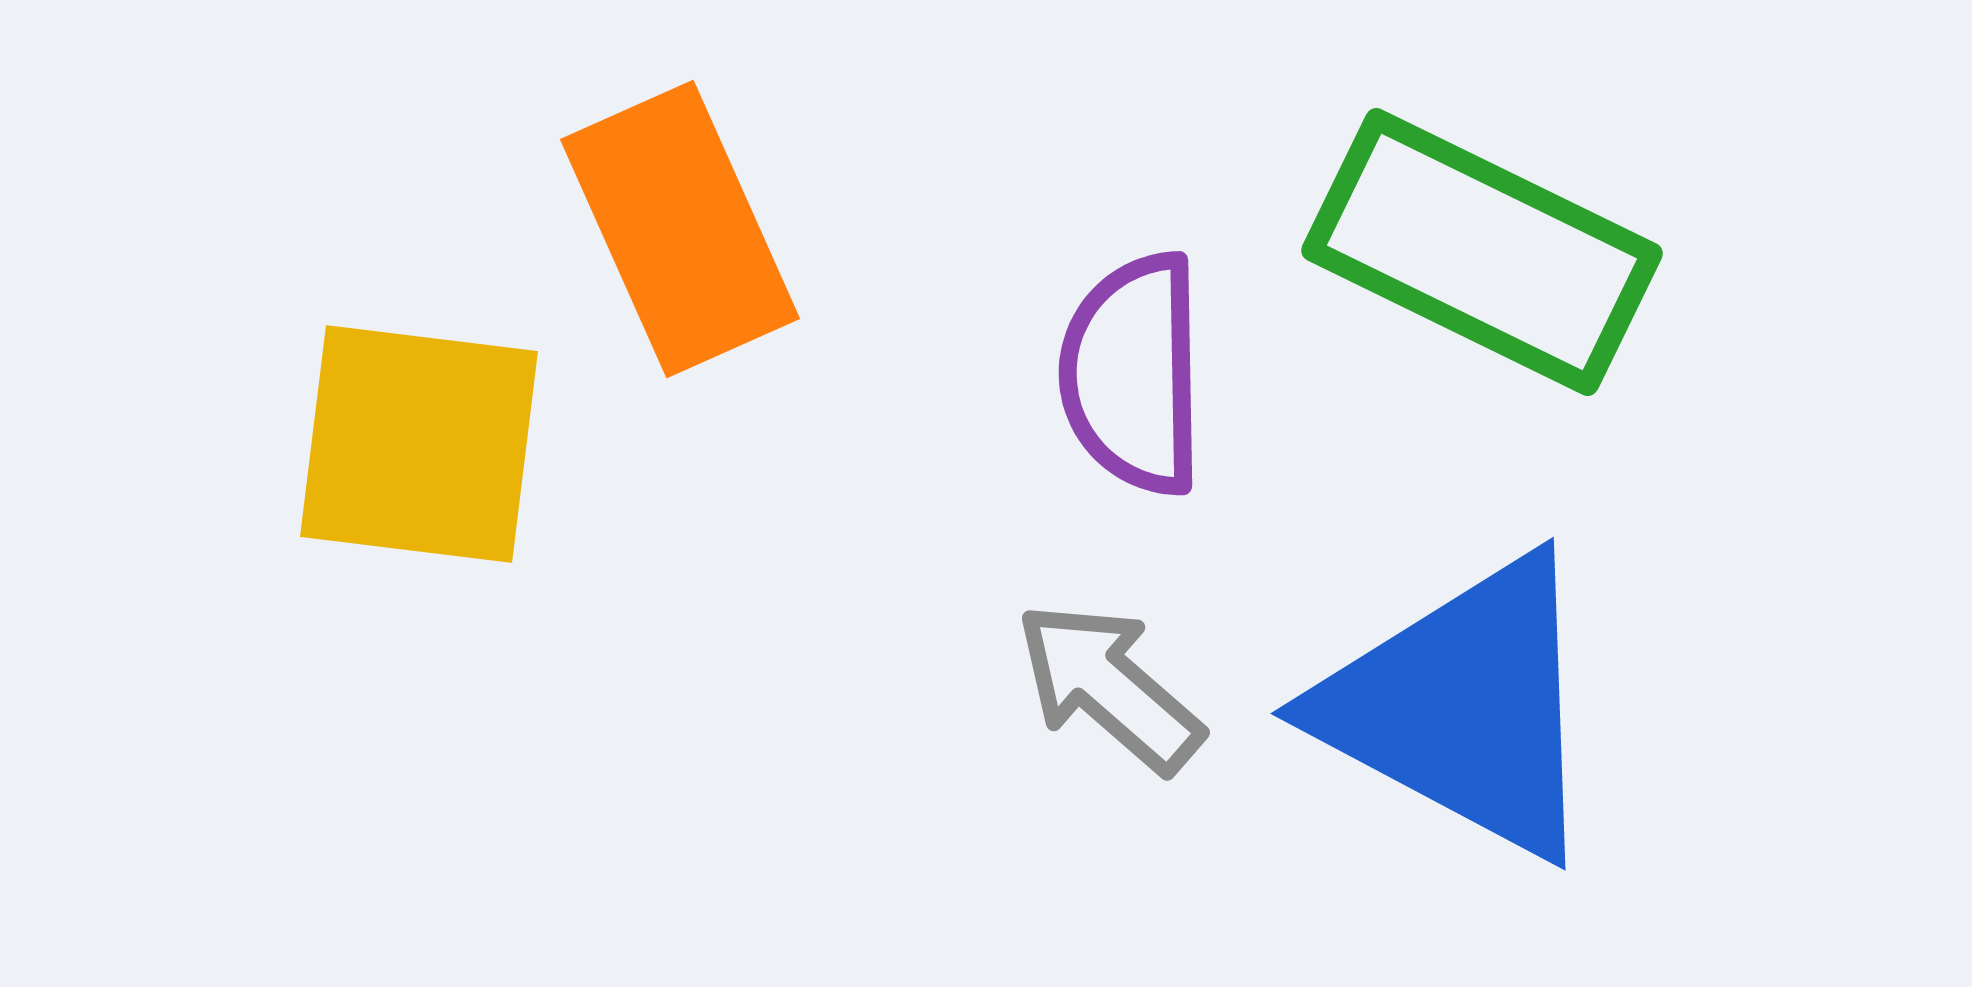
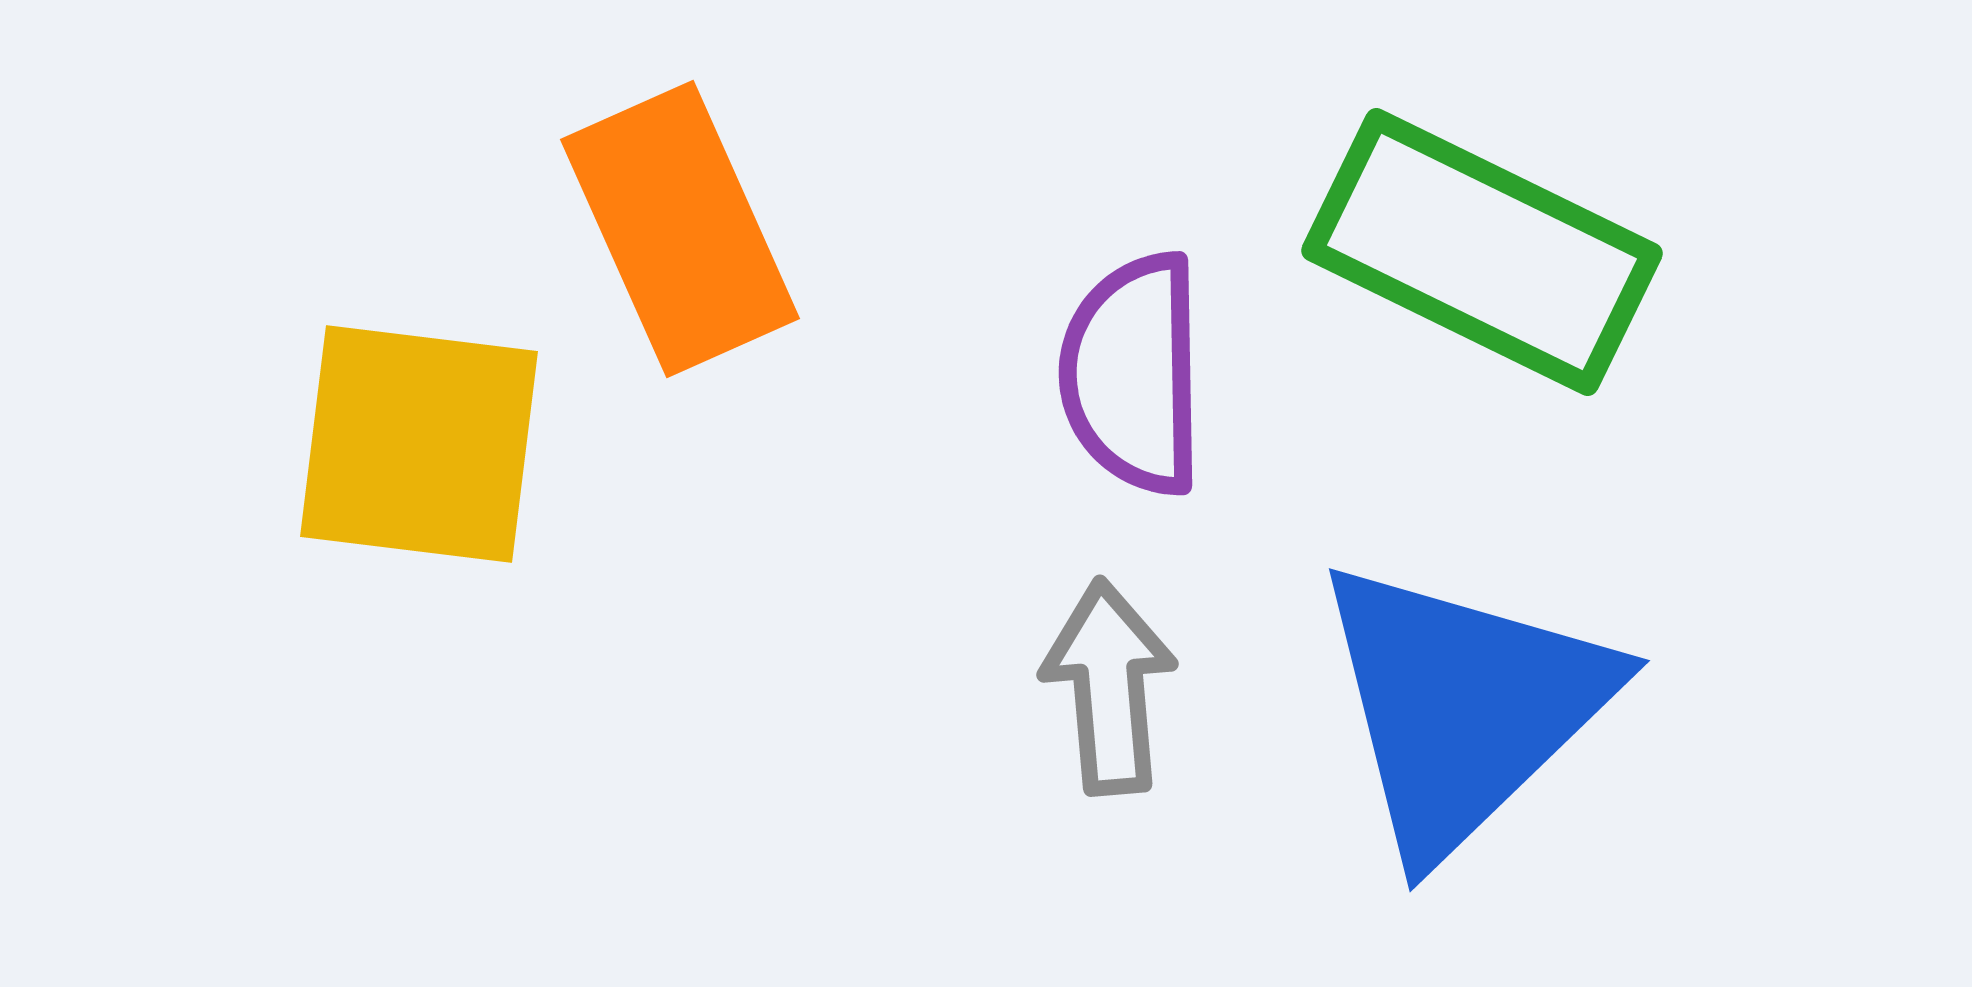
gray arrow: rotated 44 degrees clockwise
blue triangle: rotated 48 degrees clockwise
